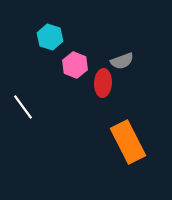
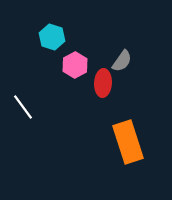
cyan hexagon: moved 2 px right
gray semicircle: rotated 35 degrees counterclockwise
pink hexagon: rotated 10 degrees clockwise
orange rectangle: rotated 9 degrees clockwise
